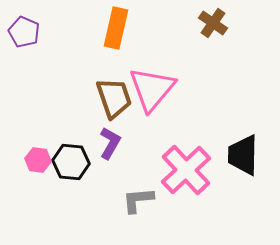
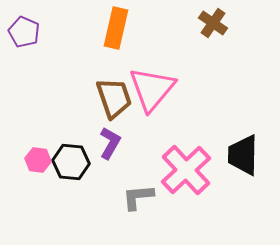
gray L-shape: moved 3 px up
